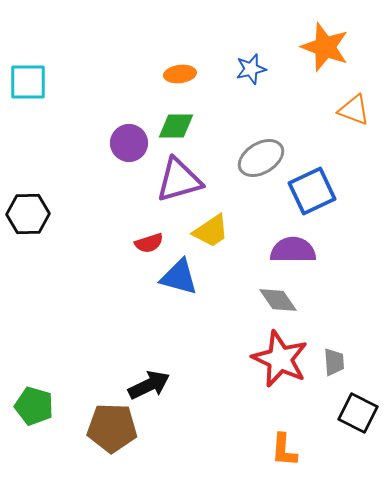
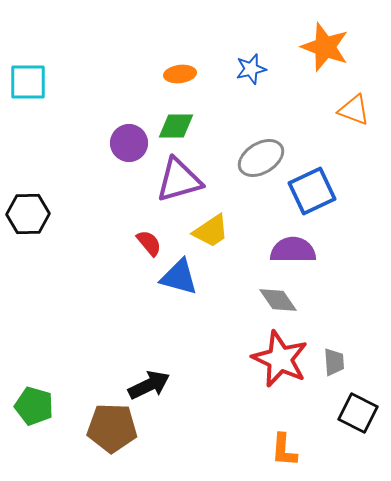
red semicircle: rotated 112 degrees counterclockwise
